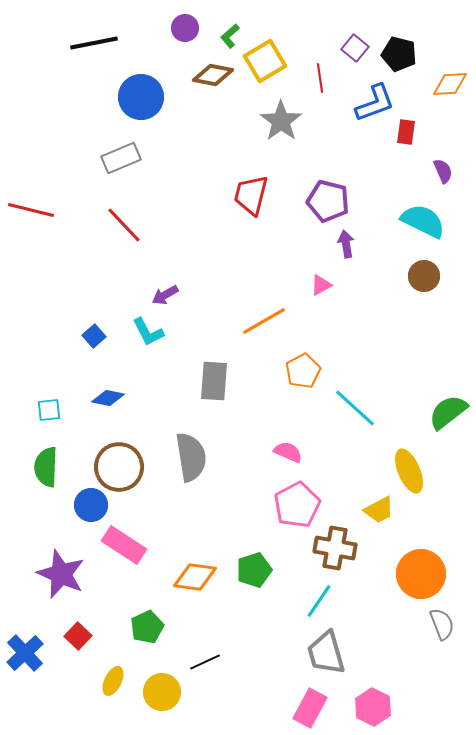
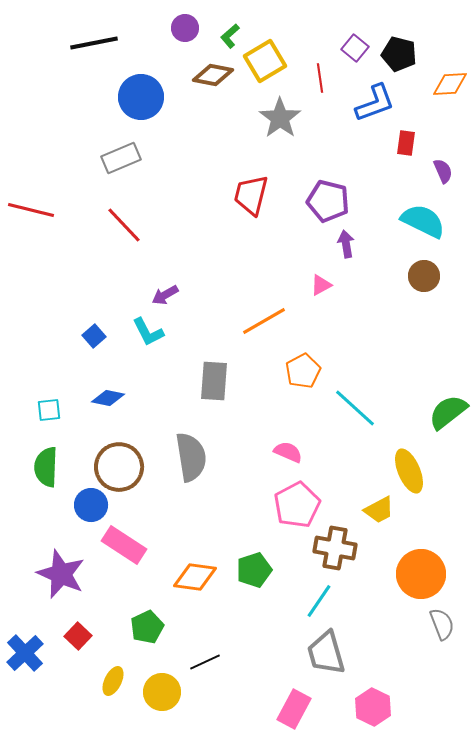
gray star at (281, 121): moved 1 px left, 3 px up
red rectangle at (406, 132): moved 11 px down
pink rectangle at (310, 708): moved 16 px left, 1 px down
